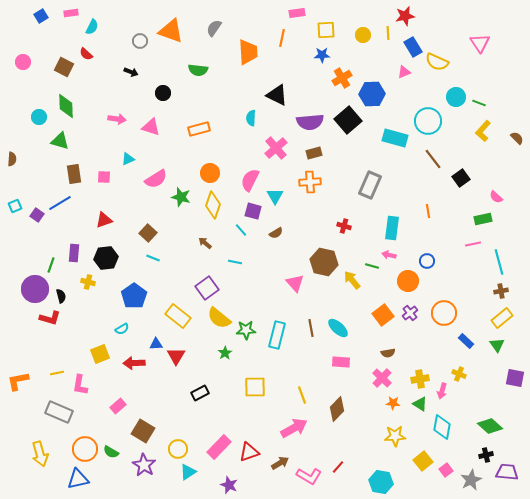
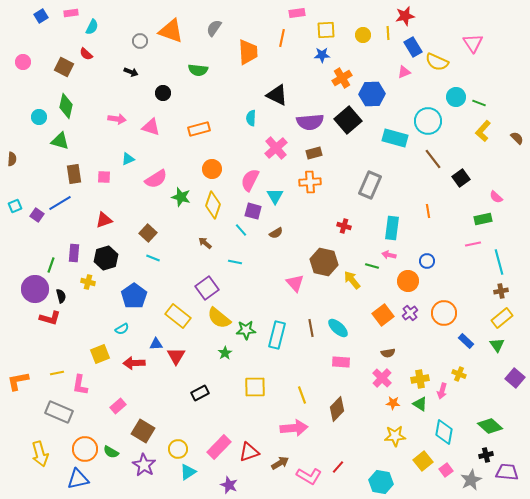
pink triangle at (480, 43): moved 7 px left
green diamond at (66, 106): rotated 15 degrees clockwise
orange circle at (210, 173): moved 2 px right, 4 px up
black hexagon at (106, 258): rotated 10 degrees counterclockwise
purple square at (515, 378): rotated 30 degrees clockwise
cyan diamond at (442, 427): moved 2 px right, 5 px down
pink arrow at (294, 428): rotated 24 degrees clockwise
